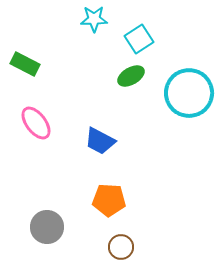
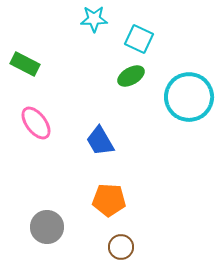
cyan square: rotated 32 degrees counterclockwise
cyan circle: moved 4 px down
blue trapezoid: rotated 32 degrees clockwise
